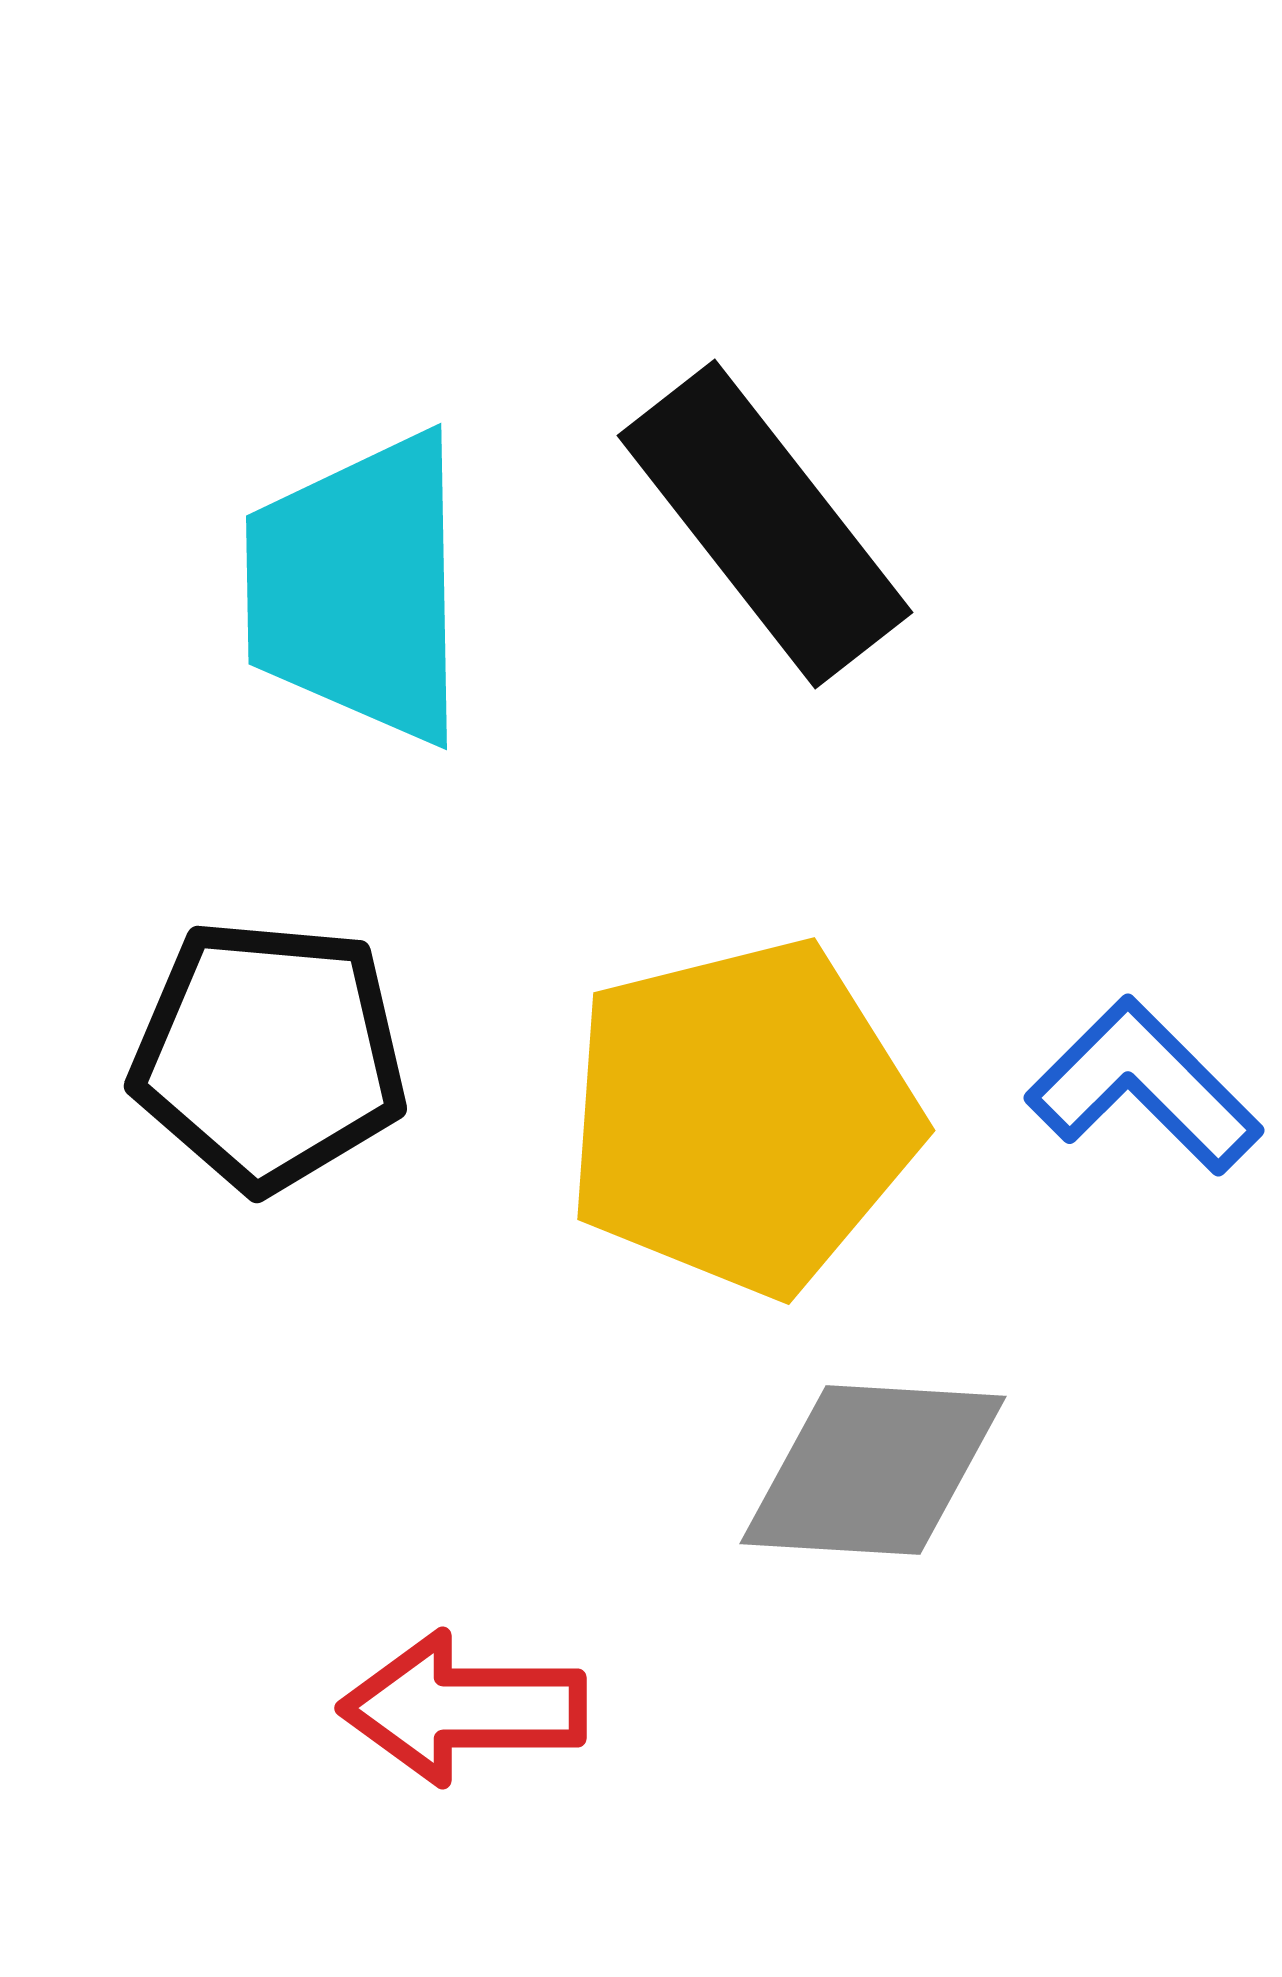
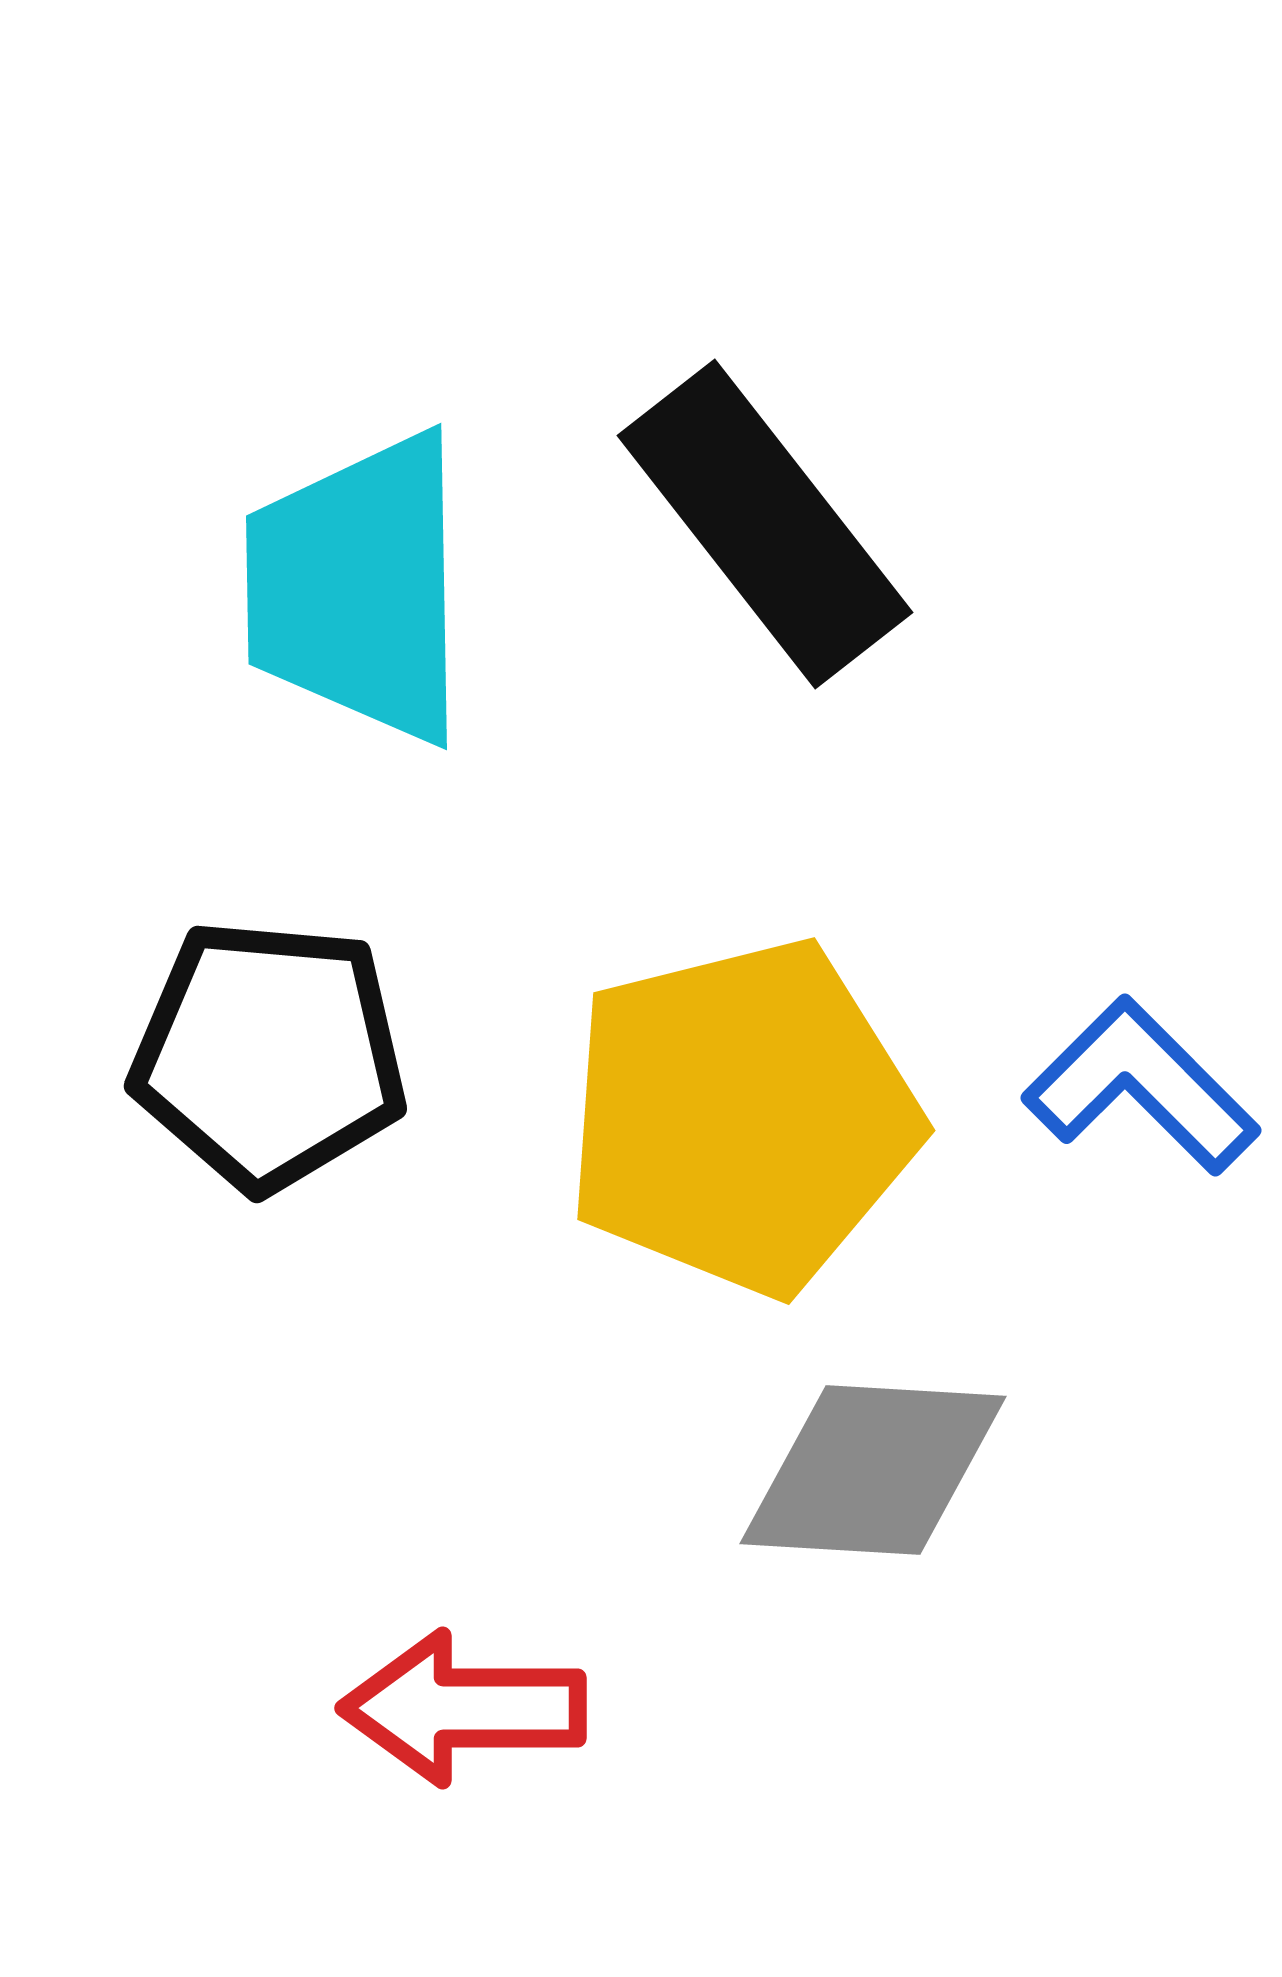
blue L-shape: moved 3 px left
